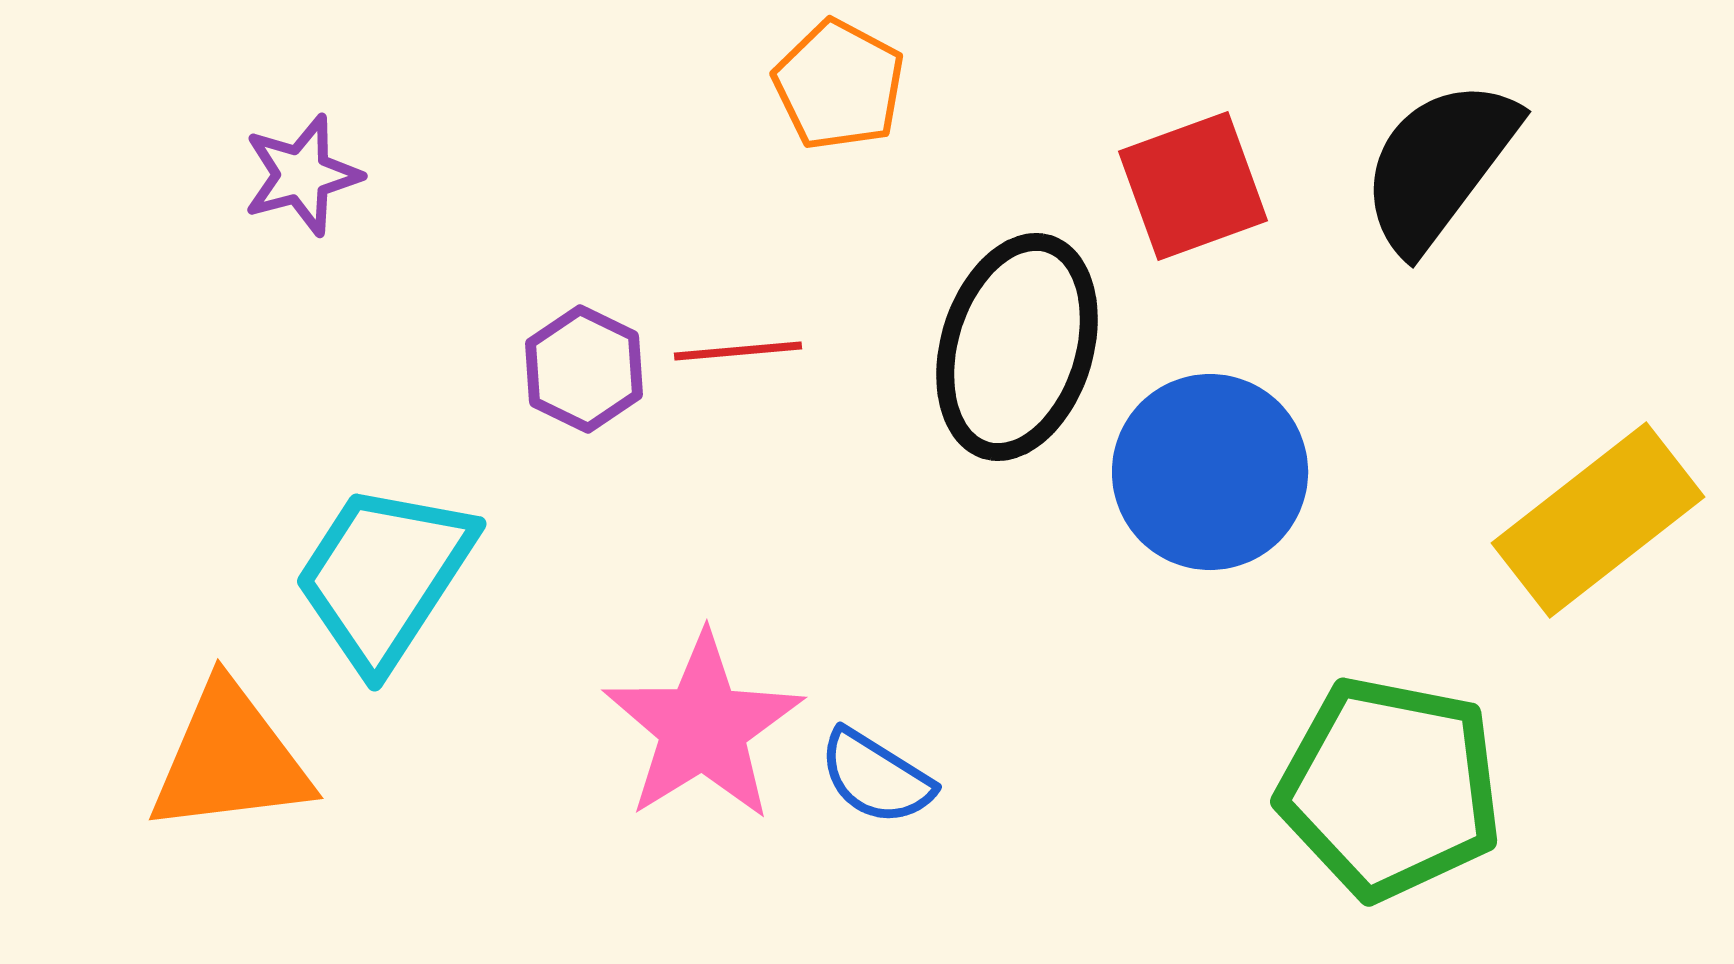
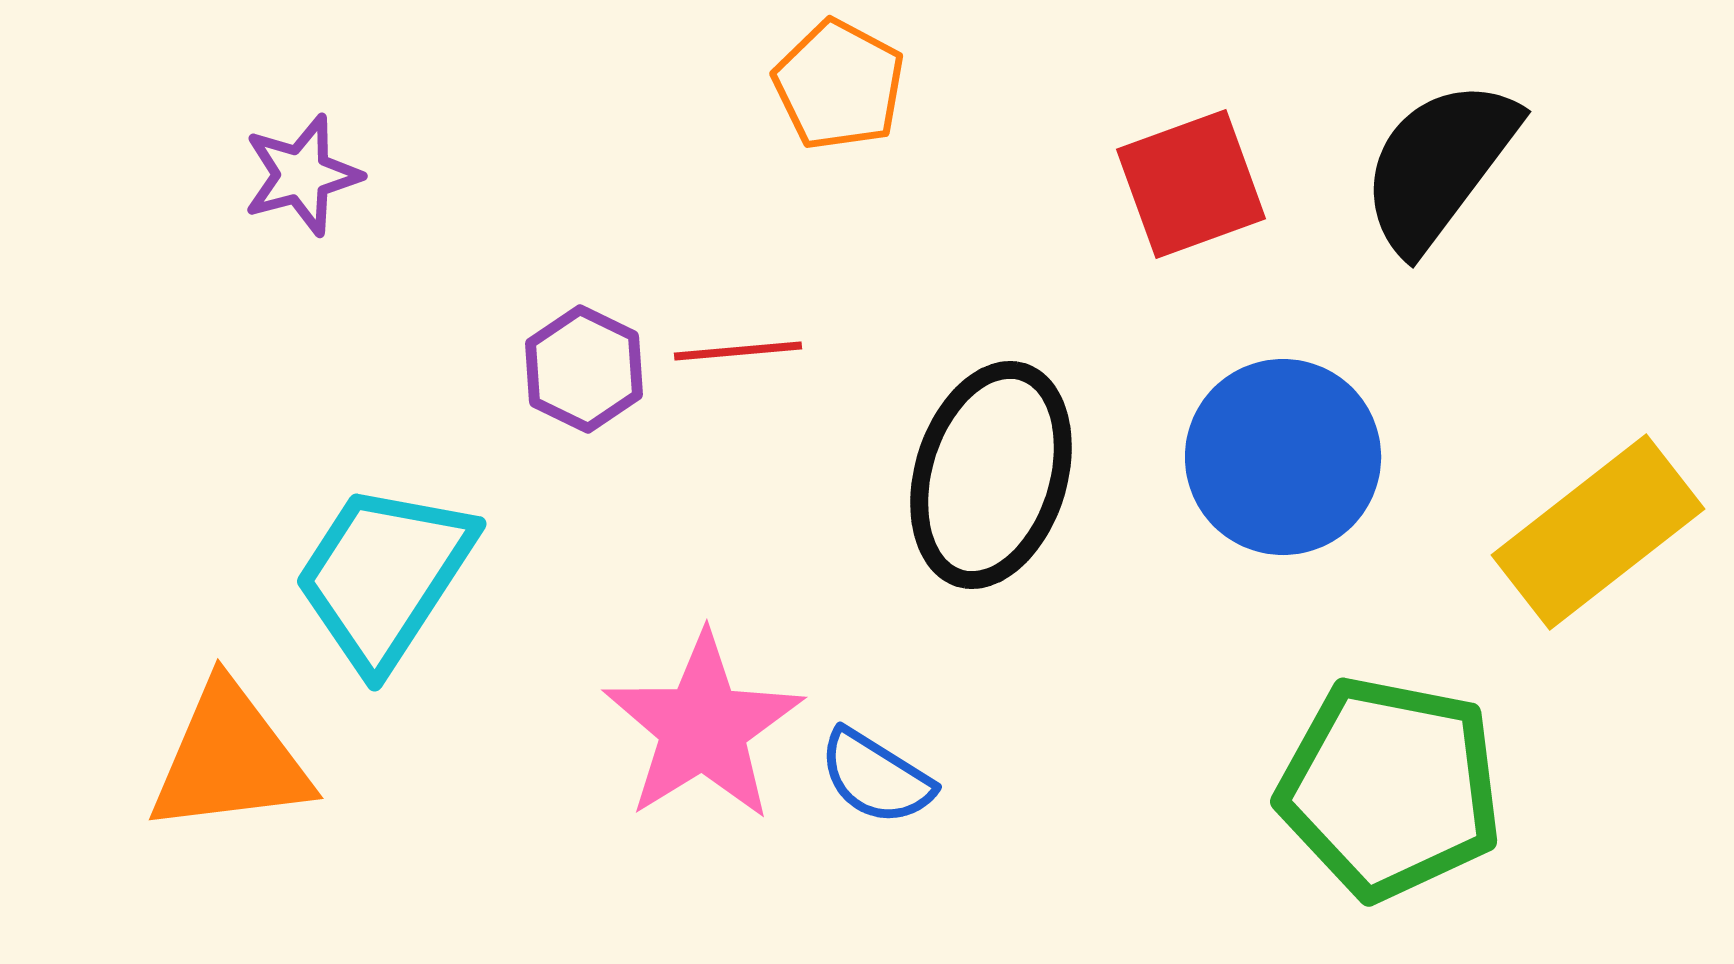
red square: moved 2 px left, 2 px up
black ellipse: moved 26 px left, 128 px down
blue circle: moved 73 px right, 15 px up
yellow rectangle: moved 12 px down
